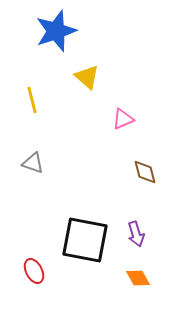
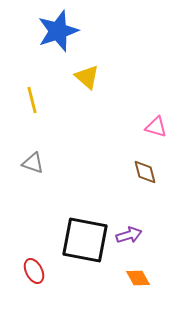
blue star: moved 2 px right
pink triangle: moved 33 px right, 8 px down; rotated 40 degrees clockwise
purple arrow: moved 7 px left, 1 px down; rotated 90 degrees counterclockwise
